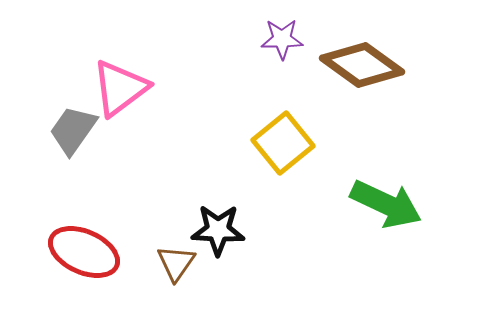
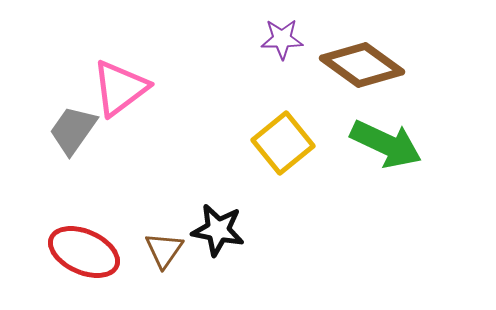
green arrow: moved 60 px up
black star: rotated 8 degrees clockwise
brown triangle: moved 12 px left, 13 px up
